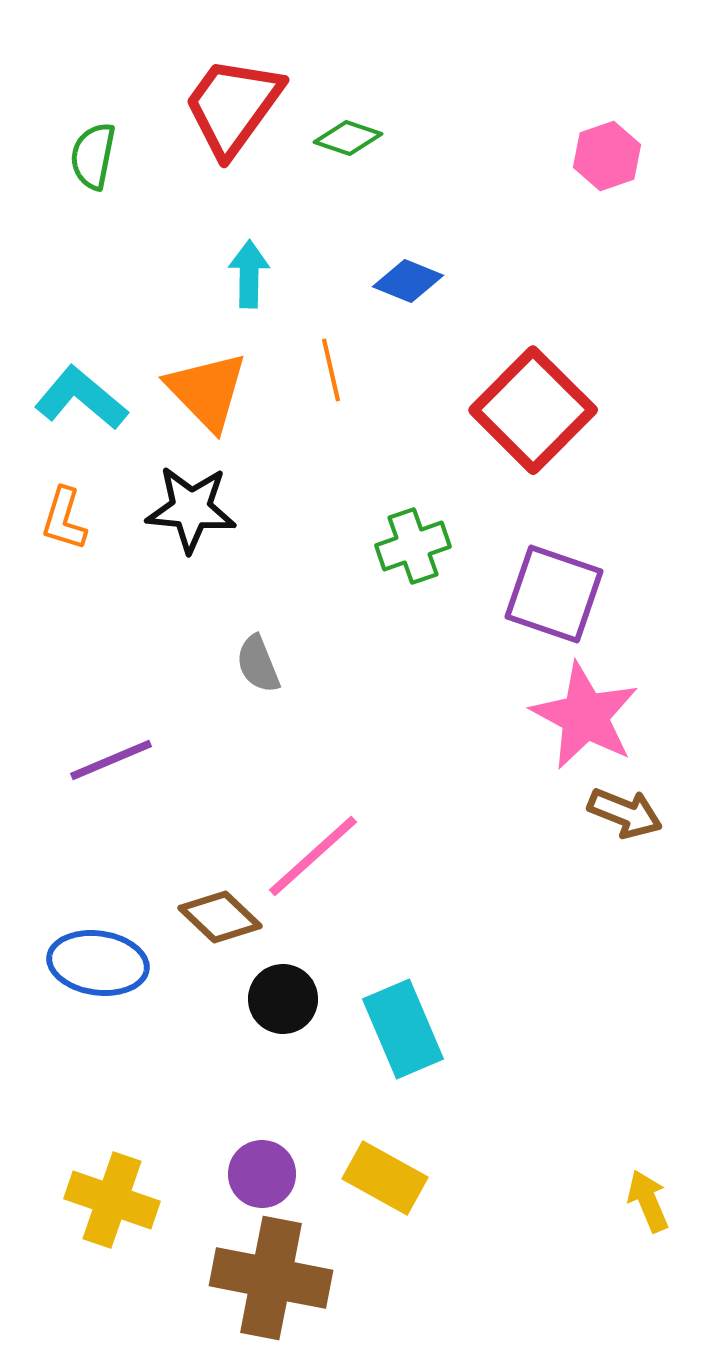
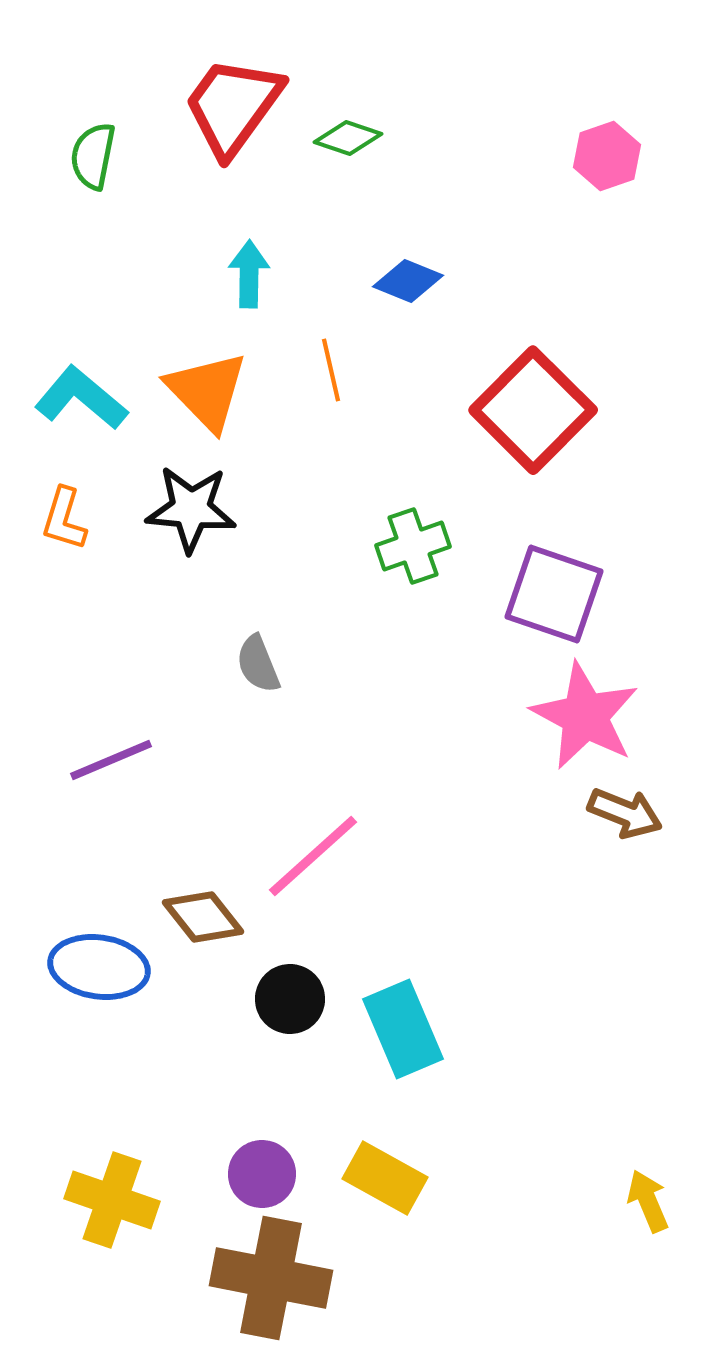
brown diamond: moved 17 px left; rotated 8 degrees clockwise
blue ellipse: moved 1 px right, 4 px down
black circle: moved 7 px right
